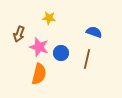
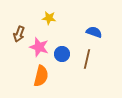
blue circle: moved 1 px right, 1 px down
orange semicircle: moved 2 px right, 2 px down
